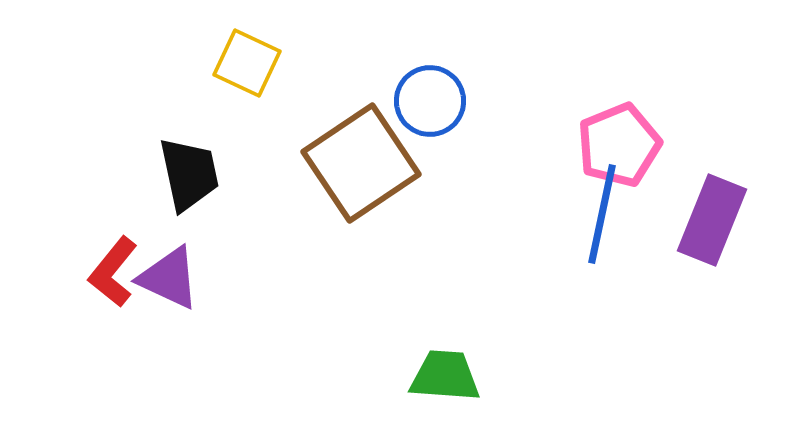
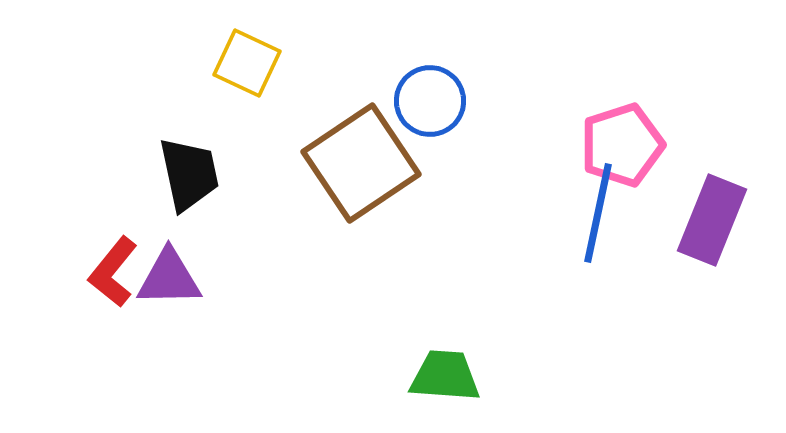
pink pentagon: moved 3 px right; rotated 4 degrees clockwise
blue line: moved 4 px left, 1 px up
purple triangle: rotated 26 degrees counterclockwise
